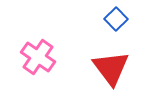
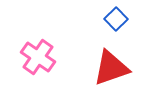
red triangle: rotated 48 degrees clockwise
